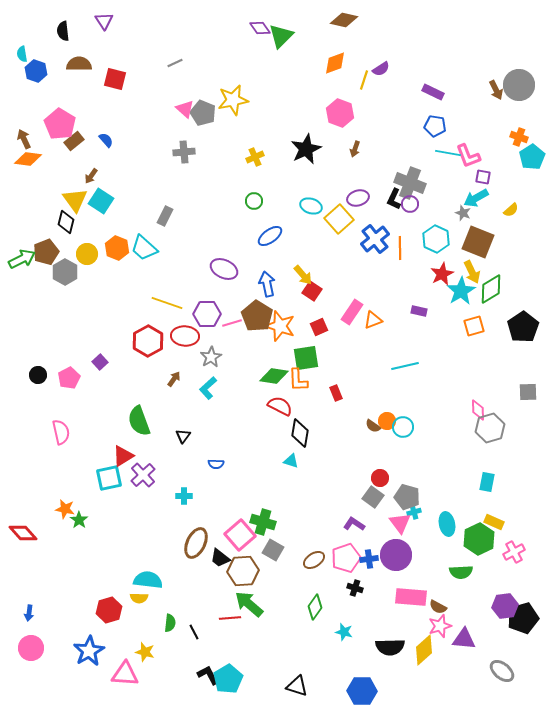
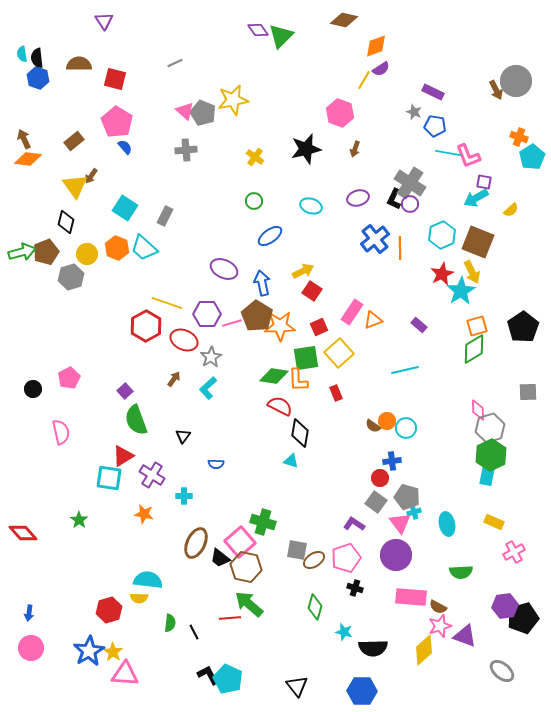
purple diamond at (260, 28): moved 2 px left, 2 px down
black semicircle at (63, 31): moved 26 px left, 27 px down
orange diamond at (335, 63): moved 41 px right, 17 px up
blue hexagon at (36, 71): moved 2 px right, 7 px down
yellow line at (364, 80): rotated 12 degrees clockwise
gray circle at (519, 85): moved 3 px left, 4 px up
pink triangle at (185, 109): moved 2 px down
pink pentagon at (60, 124): moved 57 px right, 2 px up
blue semicircle at (106, 140): moved 19 px right, 7 px down
black star at (306, 149): rotated 12 degrees clockwise
gray cross at (184, 152): moved 2 px right, 2 px up
yellow cross at (255, 157): rotated 30 degrees counterclockwise
purple square at (483, 177): moved 1 px right, 5 px down
gray cross at (410, 183): rotated 12 degrees clockwise
yellow triangle at (75, 200): moved 14 px up
cyan square at (101, 201): moved 24 px right, 7 px down
gray star at (463, 213): moved 49 px left, 101 px up
yellow square at (339, 219): moved 134 px down
cyan hexagon at (436, 239): moved 6 px right, 4 px up; rotated 12 degrees clockwise
green arrow at (22, 259): moved 7 px up; rotated 12 degrees clockwise
gray hexagon at (65, 272): moved 6 px right, 5 px down; rotated 15 degrees clockwise
yellow arrow at (303, 275): moved 4 px up; rotated 75 degrees counterclockwise
blue arrow at (267, 284): moved 5 px left, 1 px up
green diamond at (491, 289): moved 17 px left, 60 px down
purple rectangle at (419, 311): moved 14 px down; rotated 28 degrees clockwise
orange star at (280, 326): rotated 20 degrees counterclockwise
orange square at (474, 326): moved 3 px right
red ellipse at (185, 336): moved 1 px left, 4 px down; rotated 20 degrees clockwise
red hexagon at (148, 341): moved 2 px left, 15 px up
purple square at (100, 362): moved 25 px right, 29 px down
cyan line at (405, 366): moved 4 px down
black circle at (38, 375): moved 5 px left, 14 px down
green semicircle at (139, 421): moved 3 px left, 1 px up
cyan circle at (403, 427): moved 3 px right, 1 px down
purple cross at (143, 475): moved 9 px right; rotated 15 degrees counterclockwise
cyan square at (109, 478): rotated 20 degrees clockwise
cyan rectangle at (487, 482): moved 6 px up
gray square at (373, 497): moved 3 px right, 5 px down
orange star at (65, 509): moved 79 px right, 5 px down
pink square at (240, 535): moved 7 px down
green hexagon at (479, 539): moved 12 px right, 84 px up
gray square at (273, 550): moved 24 px right; rotated 20 degrees counterclockwise
blue cross at (369, 559): moved 23 px right, 98 px up
brown hexagon at (243, 571): moved 3 px right, 4 px up; rotated 16 degrees clockwise
green diamond at (315, 607): rotated 20 degrees counterclockwise
purple triangle at (464, 639): moved 1 px right, 3 px up; rotated 15 degrees clockwise
black semicircle at (390, 647): moved 17 px left, 1 px down
yellow star at (145, 652): moved 32 px left; rotated 18 degrees clockwise
cyan pentagon at (228, 679): rotated 16 degrees counterclockwise
black triangle at (297, 686): rotated 35 degrees clockwise
